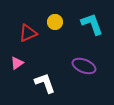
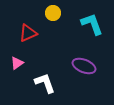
yellow circle: moved 2 px left, 9 px up
